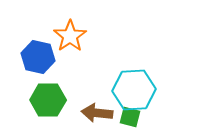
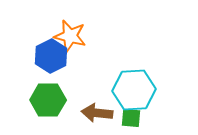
orange star: rotated 24 degrees counterclockwise
blue hexagon: moved 13 px right, 1 px up; rotated 20 degrees clockwise
green square: moved 1 px right, 1 px down; rotated 10 degrees counterclockwise
